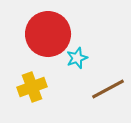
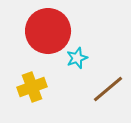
red circle: moved 3 px up
brown line: rotated 12 degrees counterclockwise
